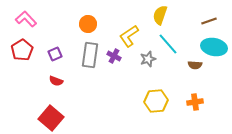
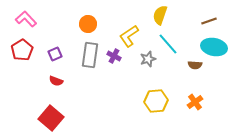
orange cross: rotated 28 degrees counterclockwise
